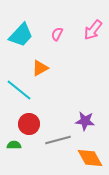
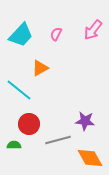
pink semicircle: moved 1 px left
